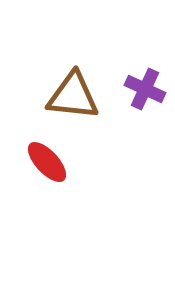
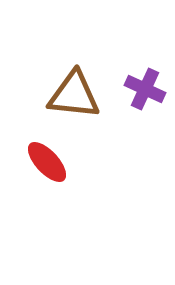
brown triangle: moved 1 px right, 1 px up
